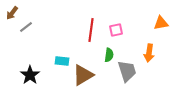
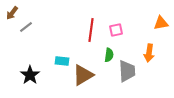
gray trapezoid: rotated 15 degrees clockwise
